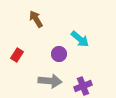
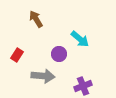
gray arrow: moved 7 px left, 5 px up
